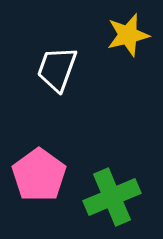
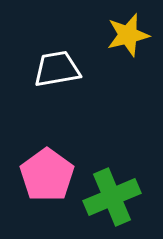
white trapezoid: rotated 60 degrees clockwise
pink pentagon: moved 8 px right
